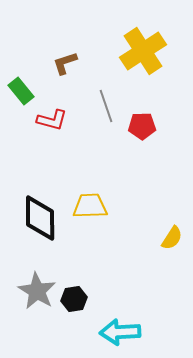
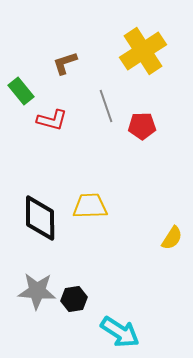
gray star: rotated 27 degrees counterclockwise
cyan arrow: rotated 144 degrees counterclockwise
